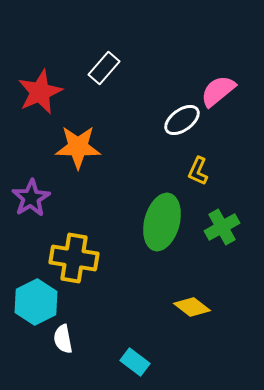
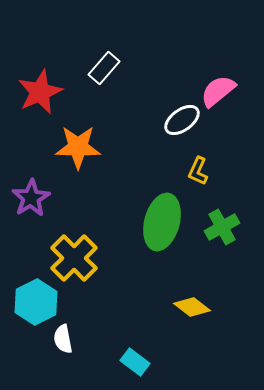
yellow cross: rotated 36 degrees clockwise
